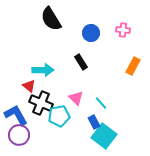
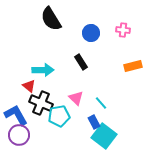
orange rectangle: rotated 48 degrees clockwise
